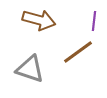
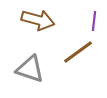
brown arrow: moved 1 px left
